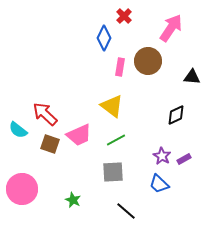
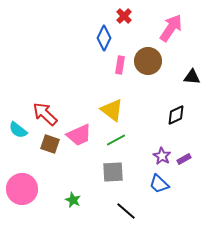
pink rectangle: moved 2 px up
yellow triangle: moved 4 px down
